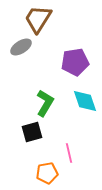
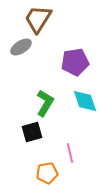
pink line: moved 1 px right
